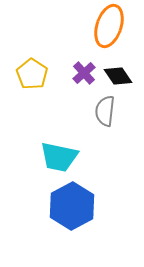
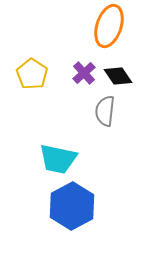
cyan trapezoid: moved 1 px left, 2 px down
